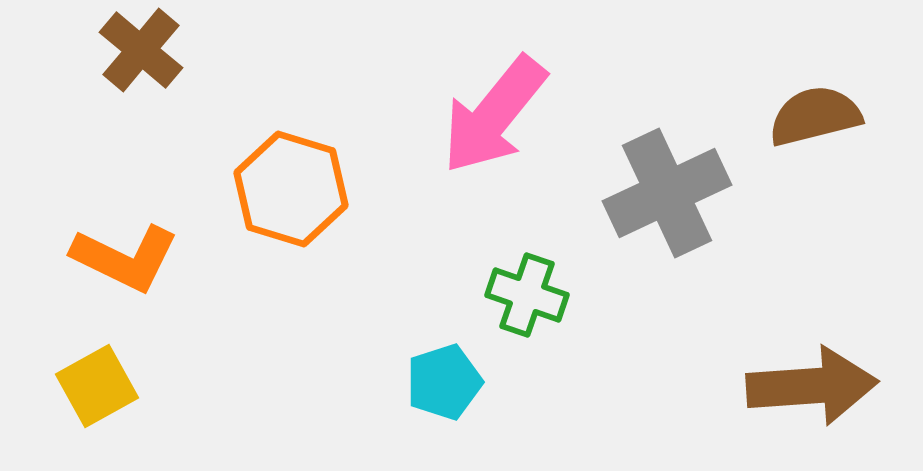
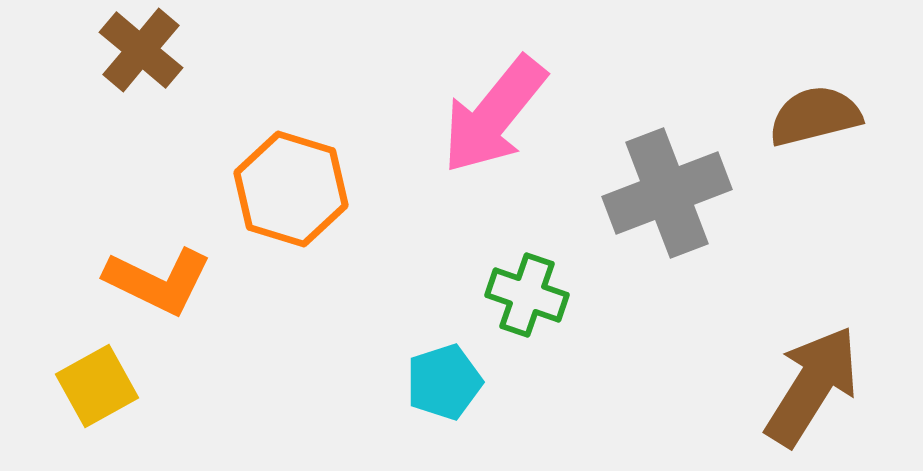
gray cross: rotated 4 degrees clockwise
orange L-shape: moved 33 px right, 23 px down
brown arrow: rotated 54 degrees counterclockwise
